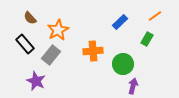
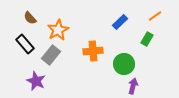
green circle: moved 1 px right
